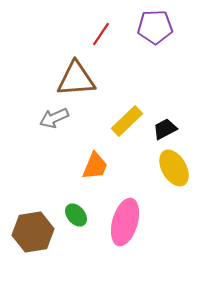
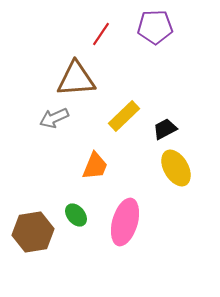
yellow rectangle: moved 3 px left, 5 px up
yellow ellipse: moved 2 px right
